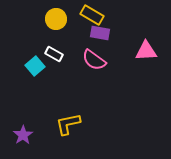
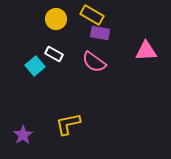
pink semicircle: moved 2 px down
